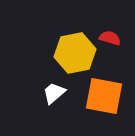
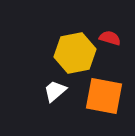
white trapezoid: moved 1 px right, 2 px up
